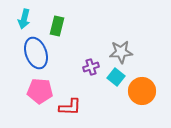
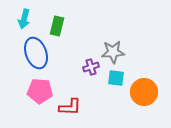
gray star: moved 8 px left
cyan square: moved 1 px down; rotated 30 degrees counterclockwise
orange circle: moved 2 px right, 1 px down
